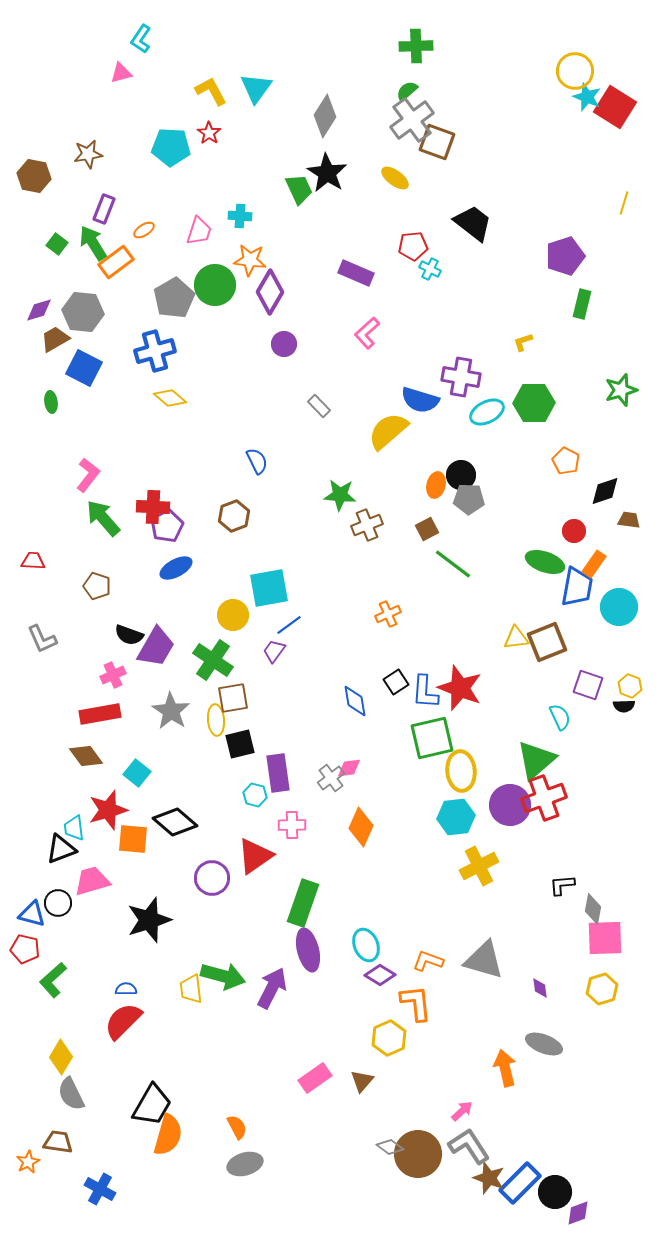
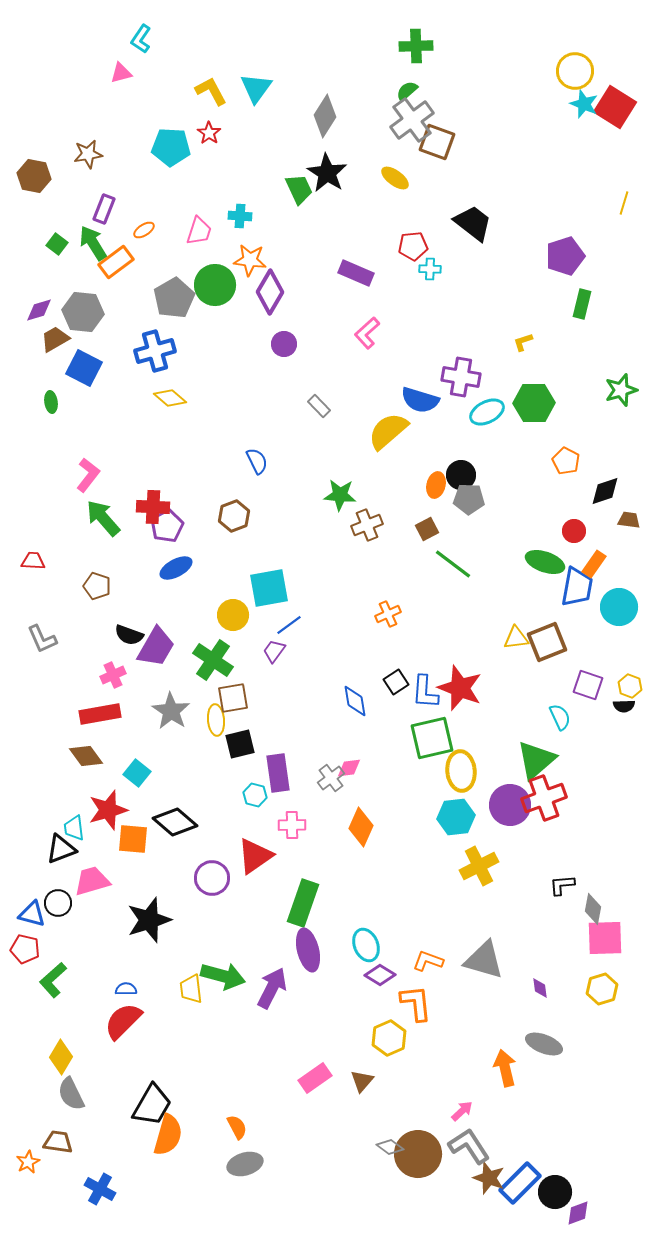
cyan star at (587, 97): moved 3 px left, 7 px down
cyan cross at (430, 269): rotated 25 degrees counterclockwise
